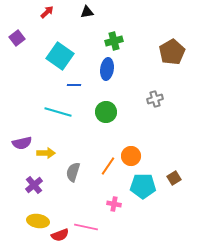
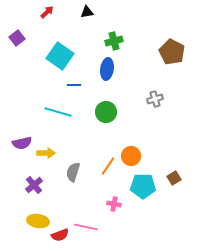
brown pentagon: rotated 15 degrees counterclockwise
